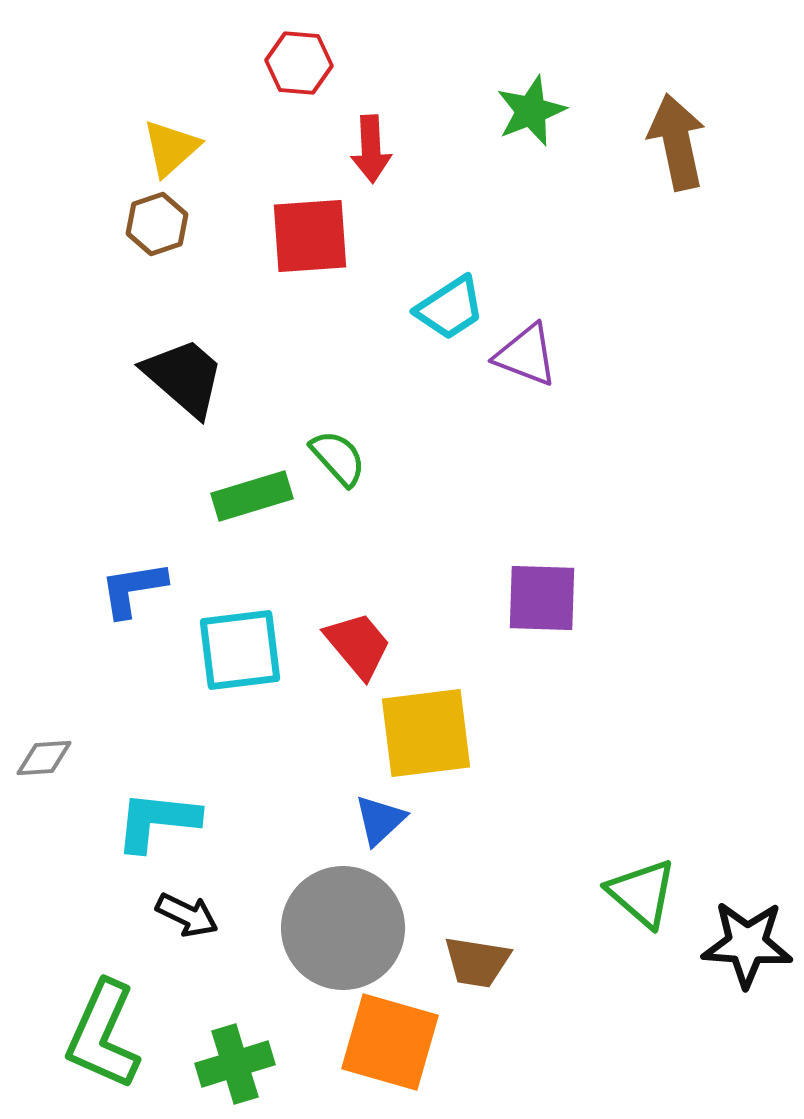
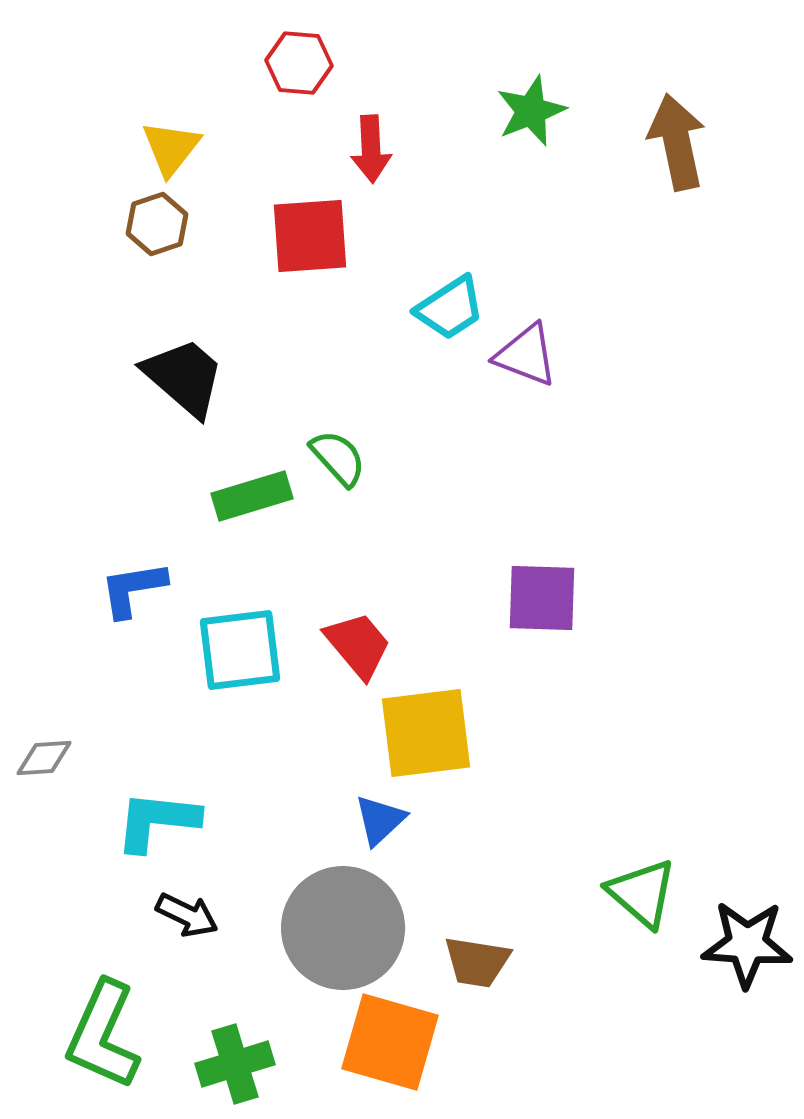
yellow triangle: rotated 10 degrees counterclockwise
